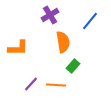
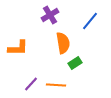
orange semicircle: moved 1 px down
green rectangle: moved 2 px right, 3 px up; rotated 16 degrees clockwise
